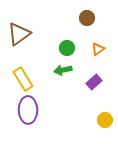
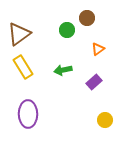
green circle: moved 18 px up
yellow rectangle: moved 12 px up
purple ellipse: moved 4 px down
